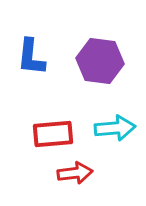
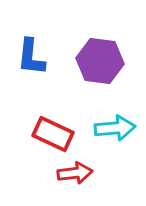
red rectangle: rotated 30 degrees clockwise
